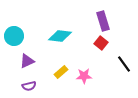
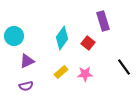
cyan diamond: moved 2 px right, 2 px down; rotated 60 degrees counterclockwise
red square: moved 13 px left
black line: moved 3 px down
pink star: moved 1 px right, 2 px up
purple semicircle: moved 3 px left
